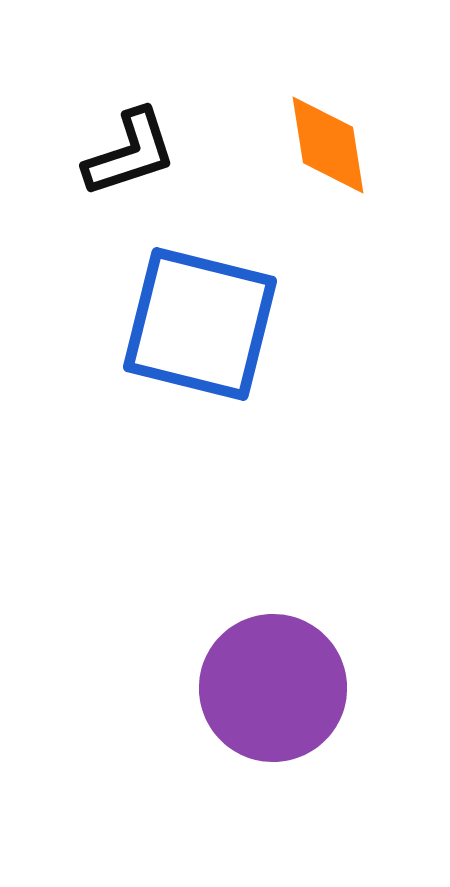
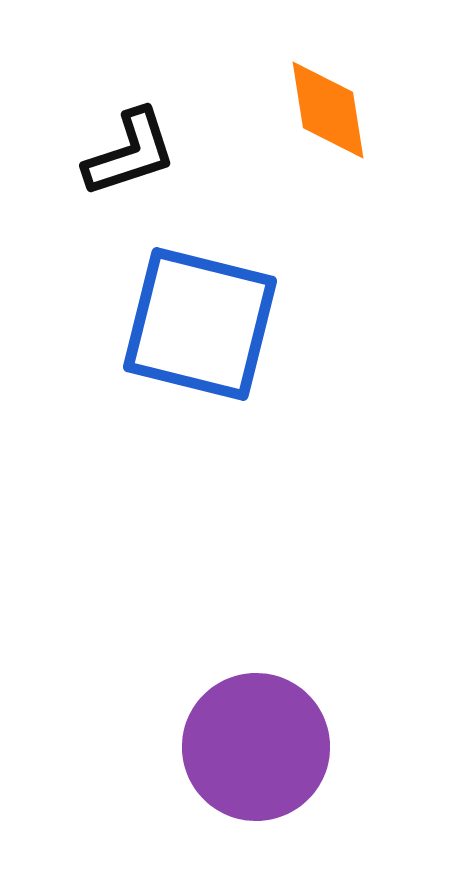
orange diamond: moved 35 px up
purple circle: moved 17 px left, 59 px down
